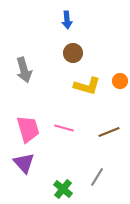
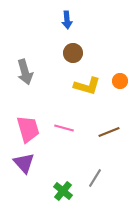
gray arrow: moved 1 px right, 2 px down
gray line: moved 2 px left, 1 px down
green cross: moved 2 px down
